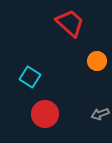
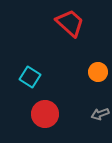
orange circle: moved 1 px right, 11 px down
